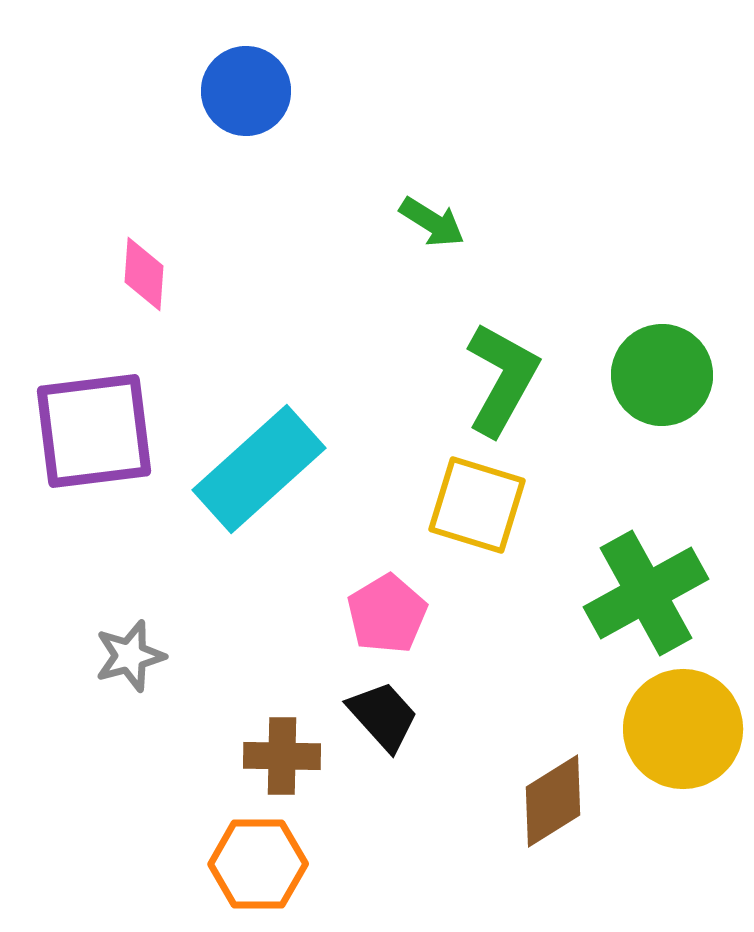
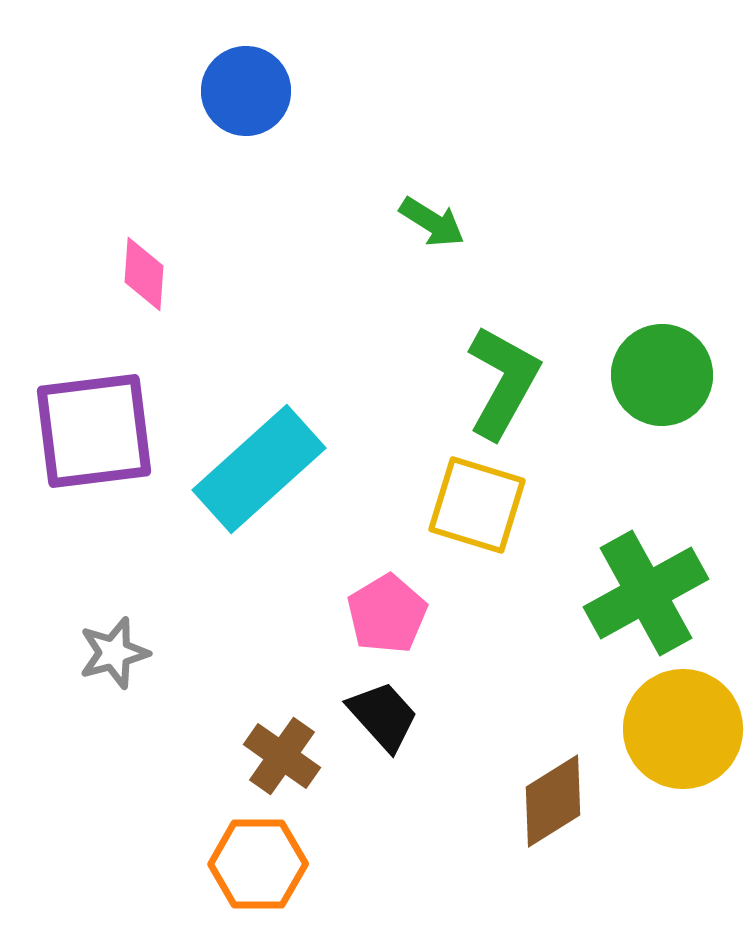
green L-shape: moved 1 px right, 3 px down
gray star: moved 16 px left, 3 px up
brown cross: rotated 34 degrees clockwise
